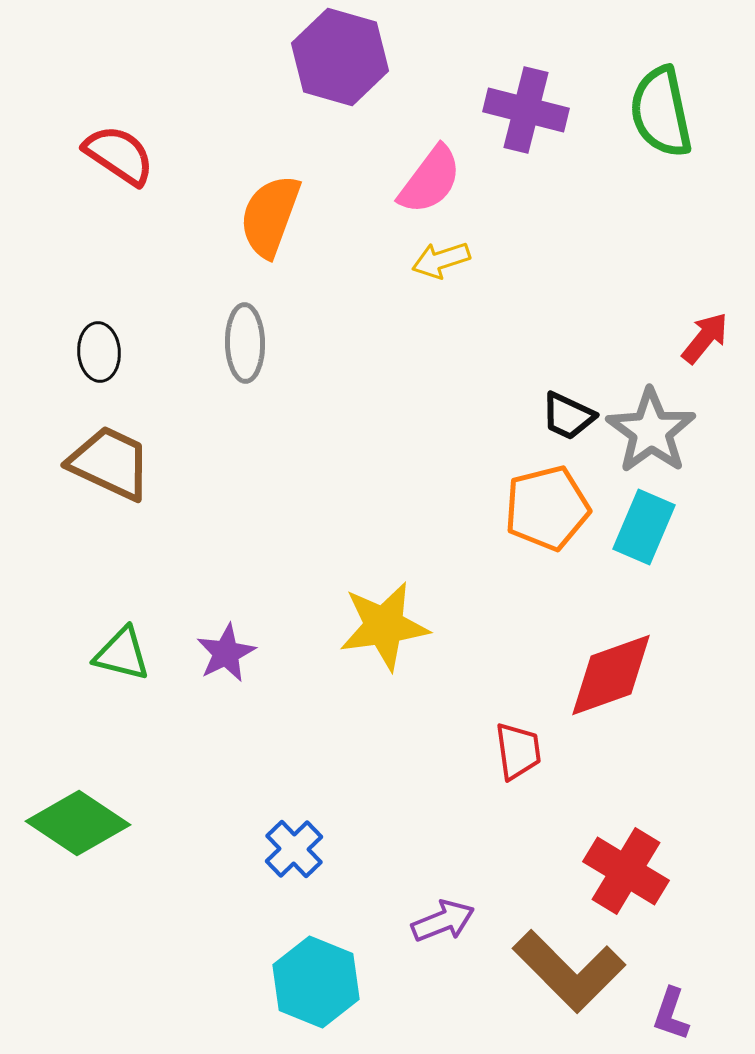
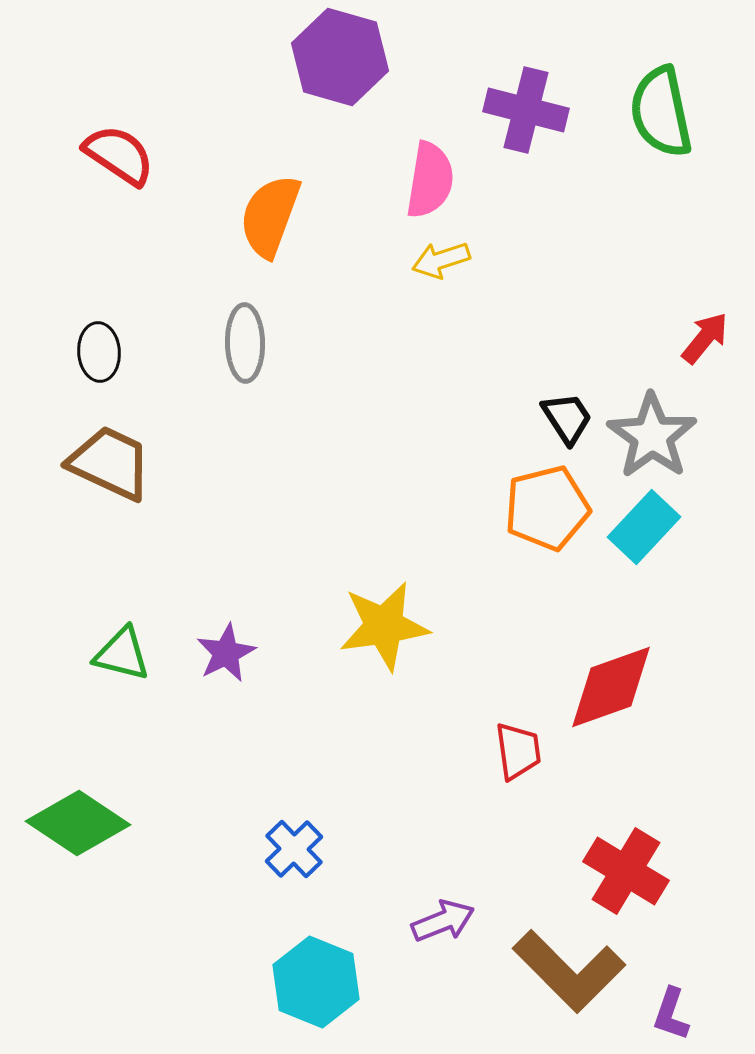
pink semicircle: rotated 28 degrees counterclockwise
black trapezoid: moved 1 px left, 2 px down; rotated 148 degrees counterclockwise
gray star: moved 1 px right, 5 px down
cyan rectangle: rotated 20 degrees clockwise
red diamond: moved 12 px down
